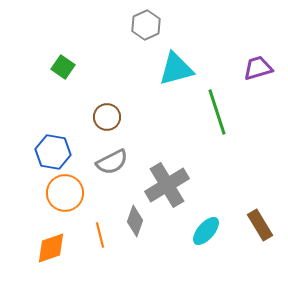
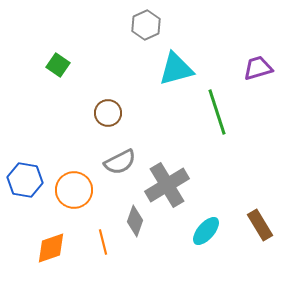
green square: moved 5 px left, 2 px up
brown circle: moved 1 px right, 4 px up
blue hexagon: moved 28 px left, 28 px down
gray semicircle: moved 8 px right
orange circle: moved 9 px right, 3 px up
orange line: moved 3 px right, 7 px down
